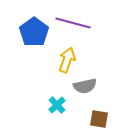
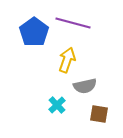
brown square: moved 5 px up
